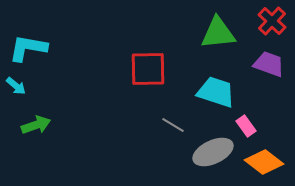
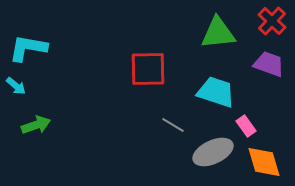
orange diamond: rotated 36 degrees clockwise
